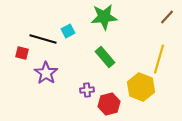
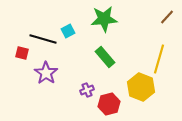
green star: moved 2 px down
purple cross: rotated 16 degrees counterclockwise
